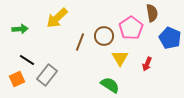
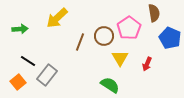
brown semicircle: moved 2 px right
pink pentagon: moved 2 px left
black line: moved 1 px right, 1 px down
orange square: moved 1 px right, 3 px down; rotated 14 degrees counterclockwise
